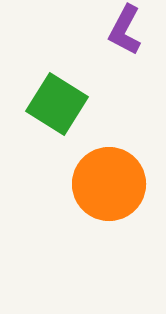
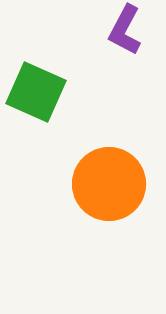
green square: moved 21 px left, 12 px up; rotated 8 degrees counterclockwise
